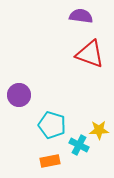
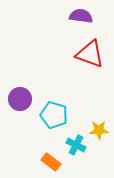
purple circle: moved 1 px right, 4 px down
cyan pentagon: moved 2 px right, 10 px up
cyan cross: moved 3 px left
orange rectangle: moved 1 px right, 1 px down; rotated 48 degrees clockwise
